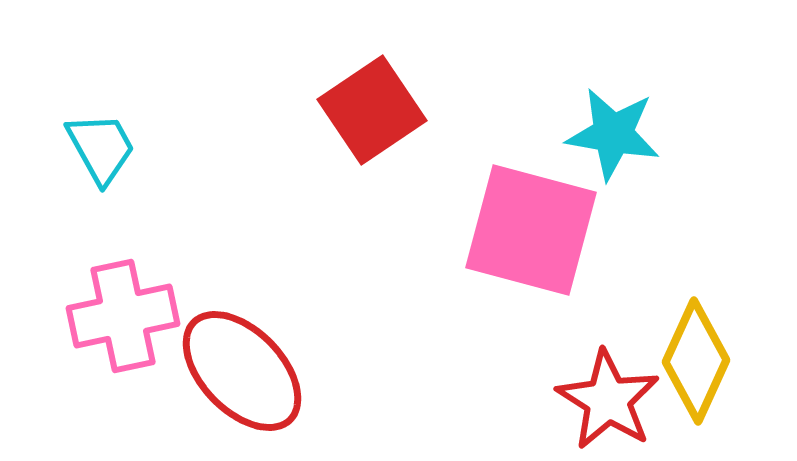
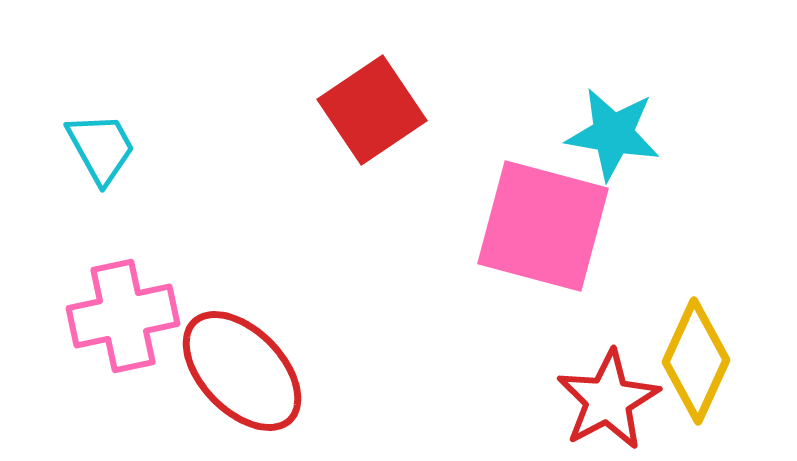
pink square: moved 12 px right, 4 px up
red star: rotated 12 degrees clockwise
